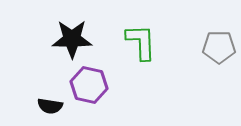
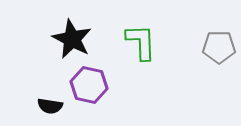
black star: rotated 27 degrees clockwise
